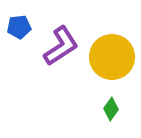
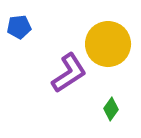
purple L-shape: moved 8 px right, 27 px down
yellow circle: moved 4 px left, 13 px up
